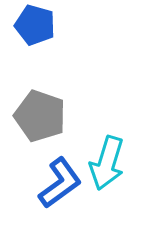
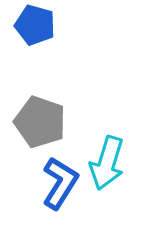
gray pentagon: moved 6 px down
blue L-shape: rotated 22 degrees counterclockwise
